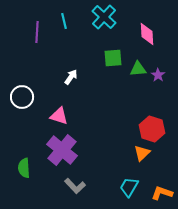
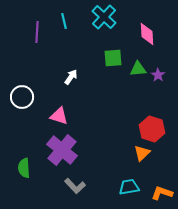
cyan trapezoid: rotated 50 degrees clockwise
